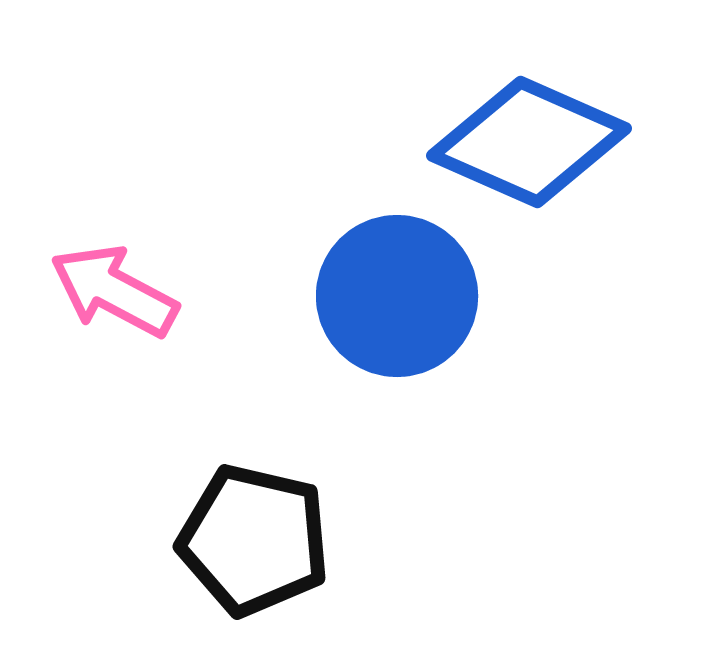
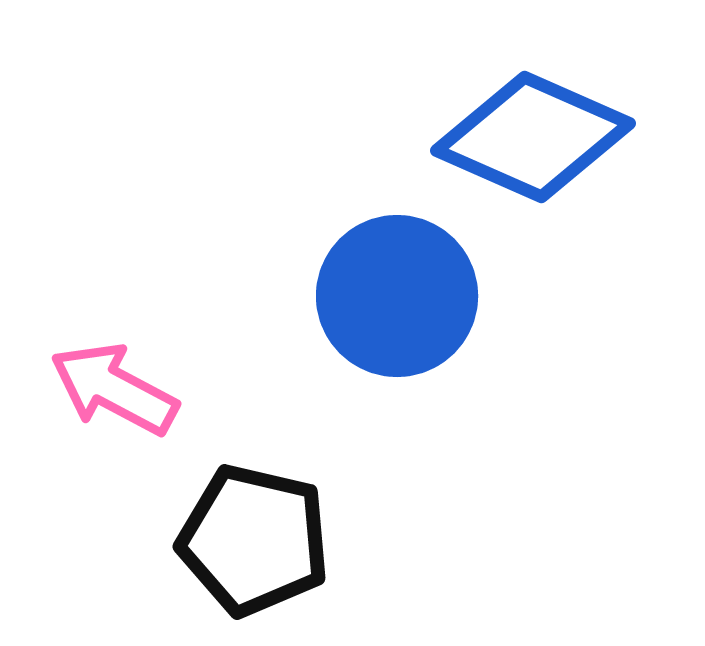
blue diamond: moved 4 px right, 5 px up
pink arrow: moved 98 px down
